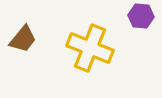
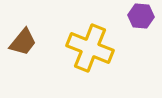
brown trapezoid: moved 3 px down
